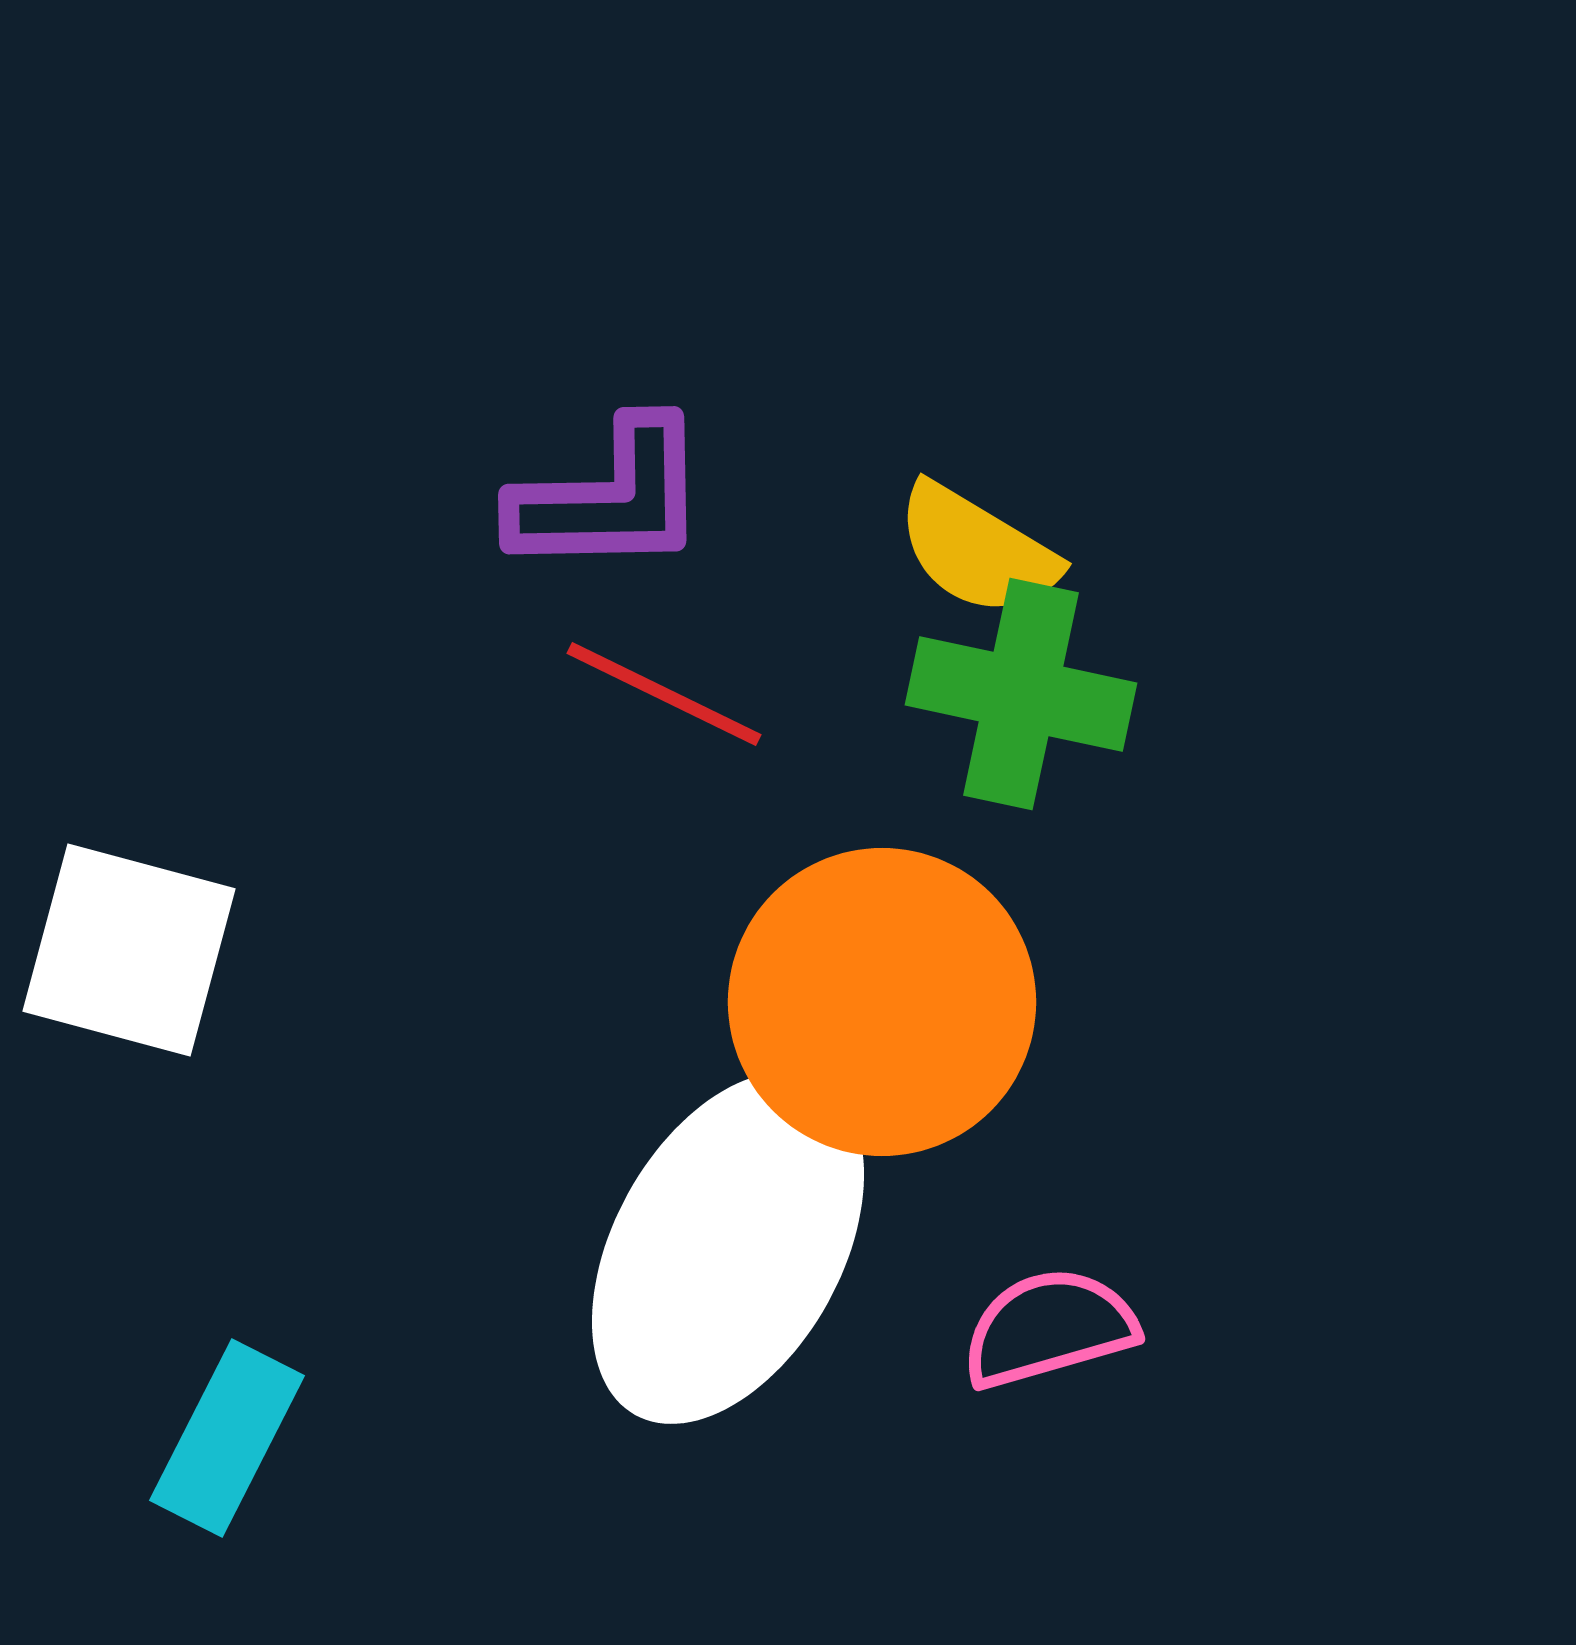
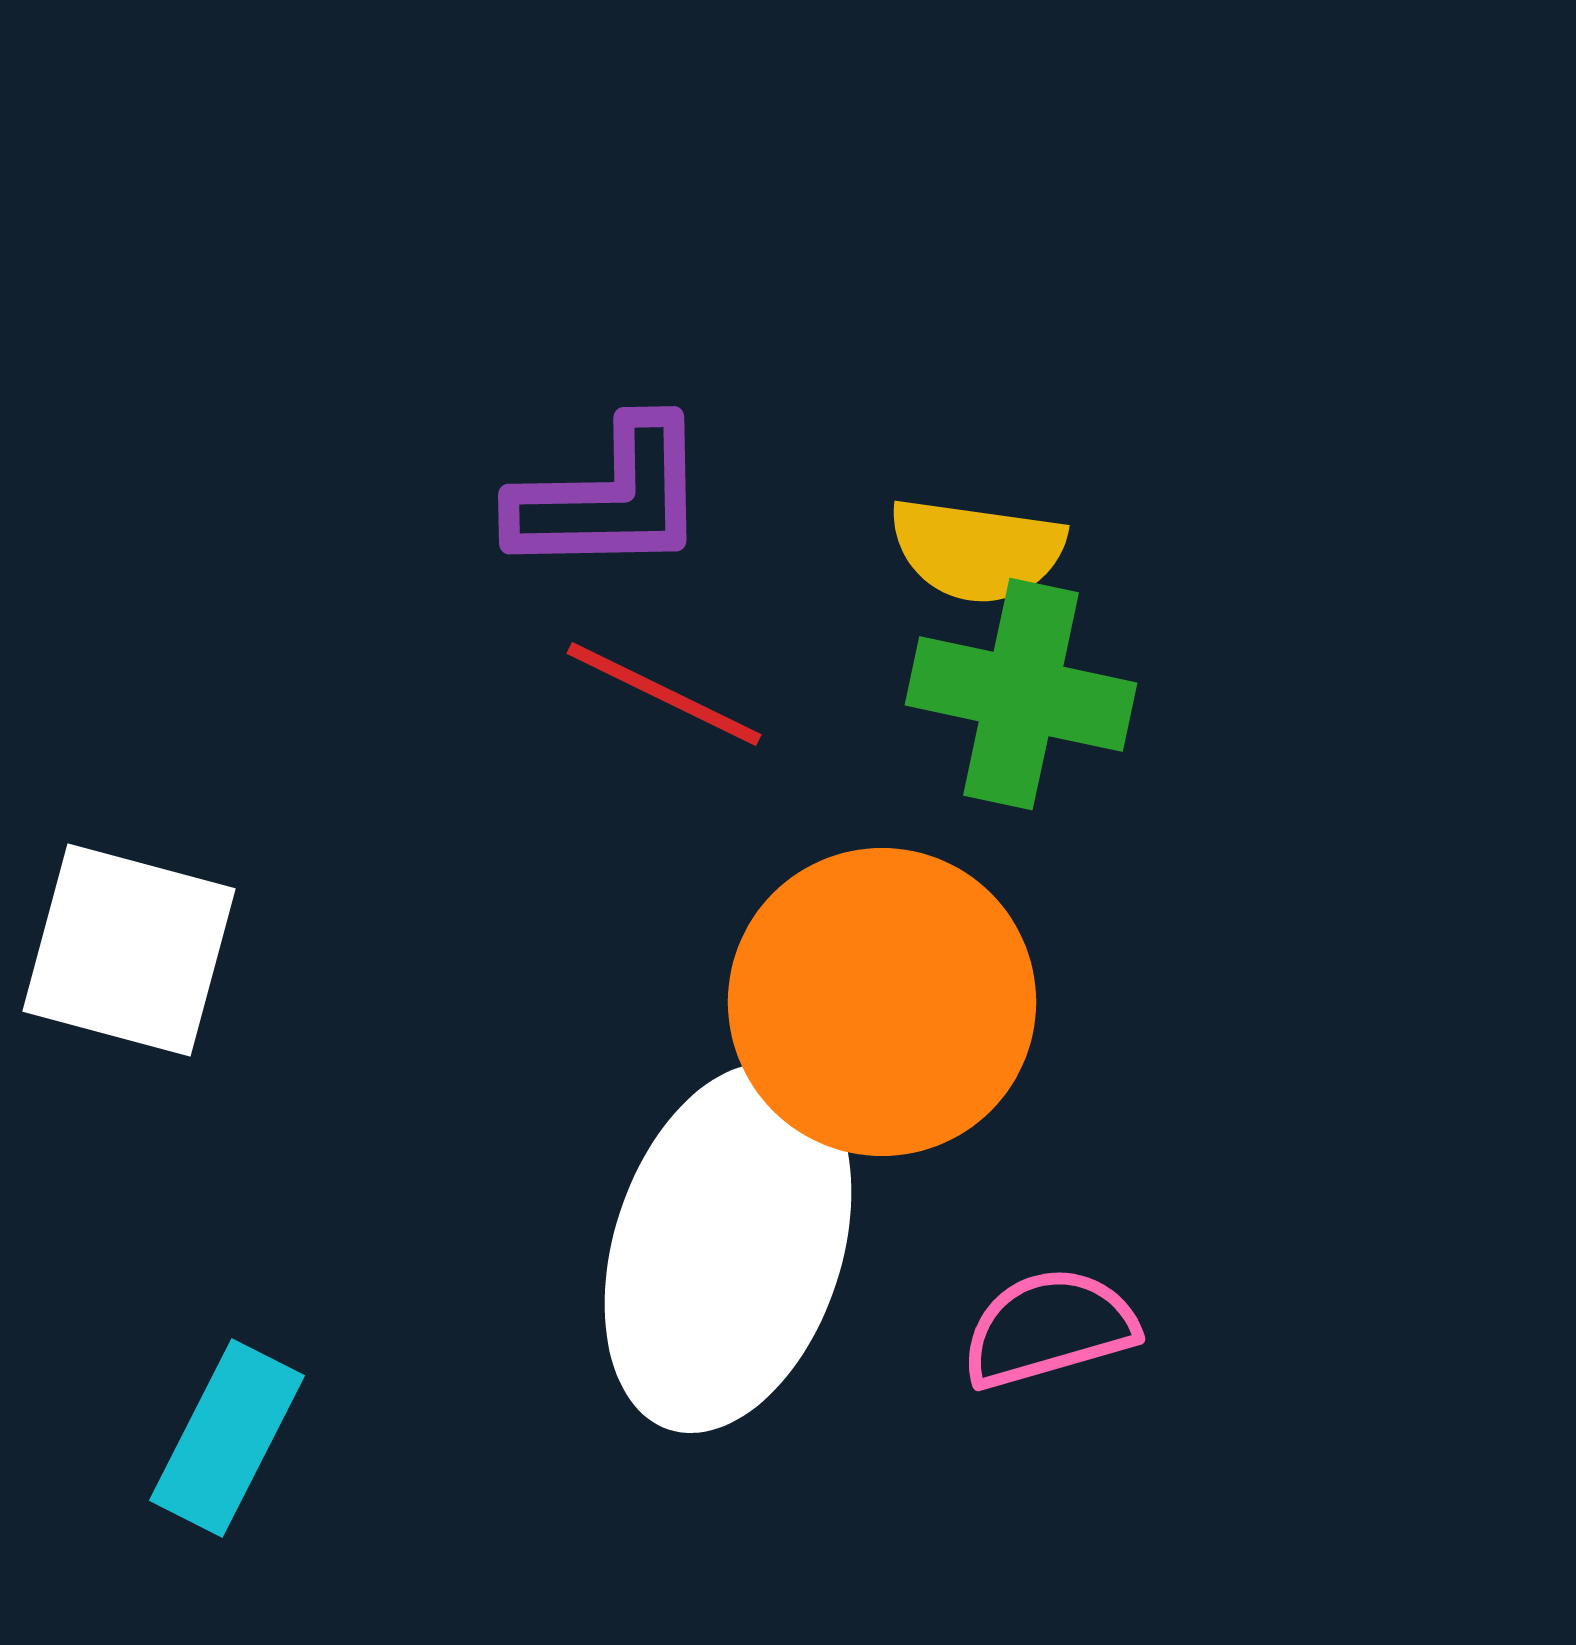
yellow semicircle: rotated 23 degrees counterclockwise
white ellipse: rotated 11 degrees counterclockwise
